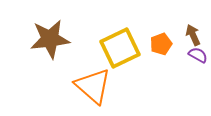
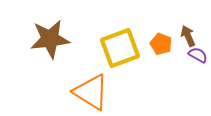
brown arrow: moved 5 px left, 1 px down
orange pentagon: rotated 30 degrees counterclockwise
yellow square: rotated 6 degrees clockwise
orange triangle: moved 2 px left, 6 px down; rotated 9 degrees counterclockwise
